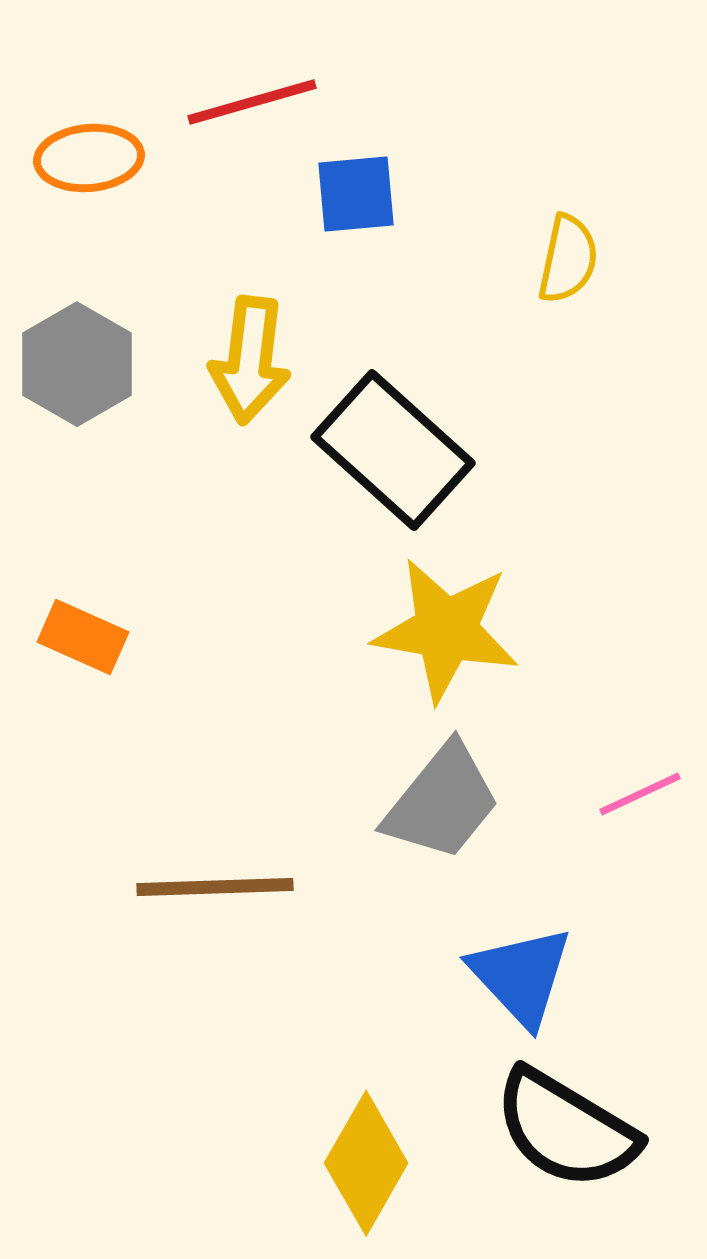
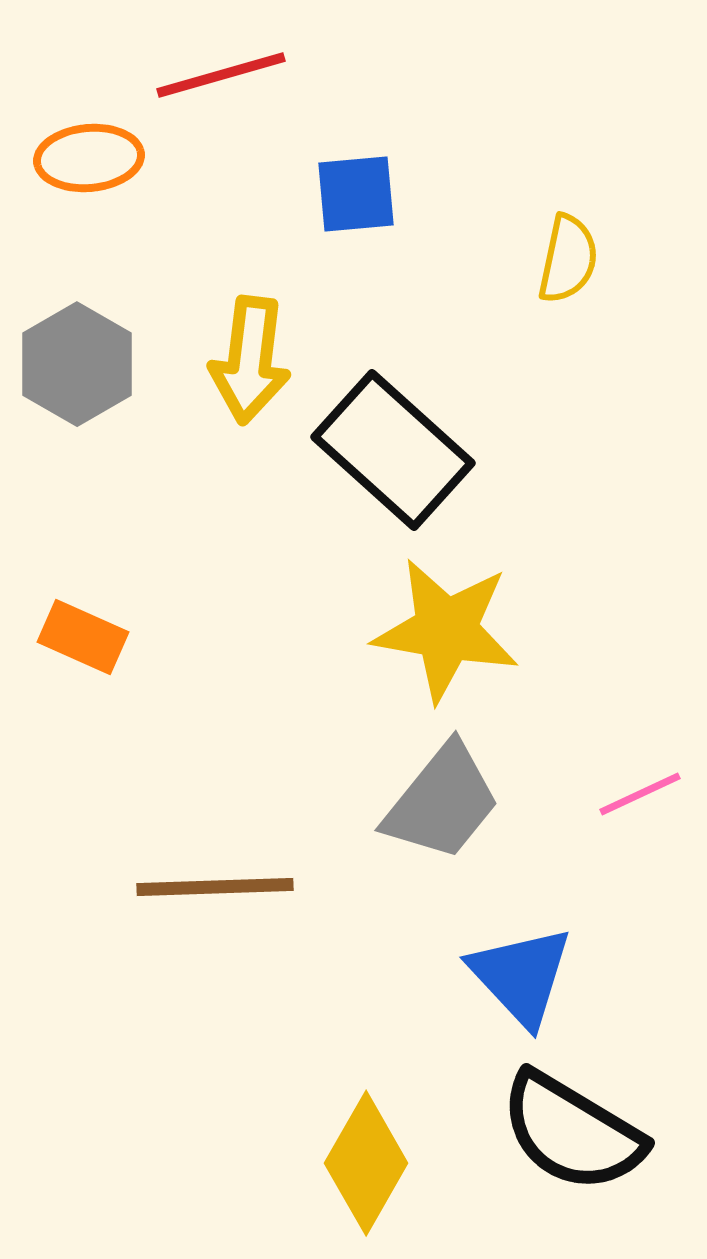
red line: moved 31 px left, 27 px up
black semicircle: moved 6 px right, 3 px down
